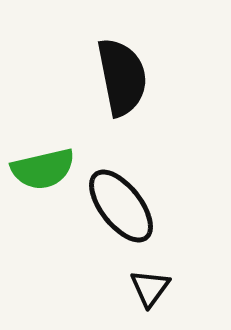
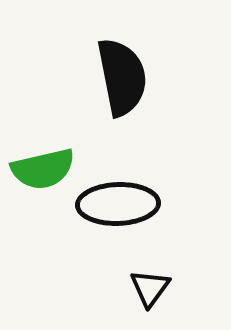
black ellipse: moved 3 px left, 2 px up; rotated 54 degrees counterclockwise
